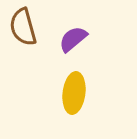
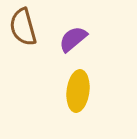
yellow ellipse: moved 4 px right, 2 px up
